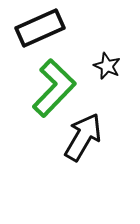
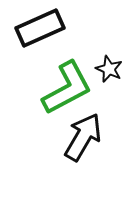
black star: moved 2 px right, 3 px down
green L-shape: moved 13 px right; rotated 18 degrees clockwise
